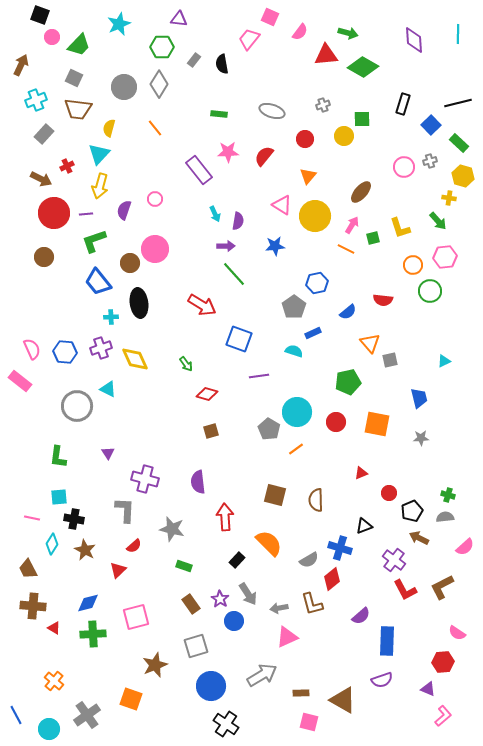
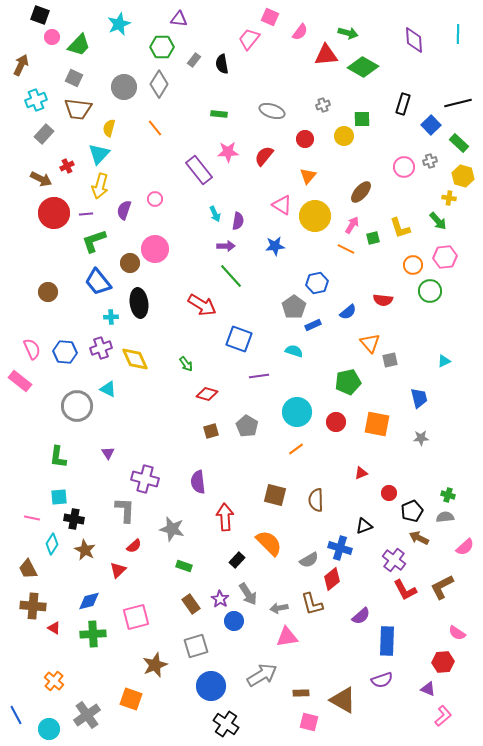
brown circle at (44, 257): moved 4 px right, 35 px down
green line at (234, 274): moved 3 px left, 2 px down
blue rectangle at (313, 333): moved 8 px up
gray pentagon at (269, 429): moved 22 px left, 3 px up
blue diamond at (88, 603): moved 1 px right, 2 px up
pink triangle at (287, 637): rotated 15 degrees clockwise
